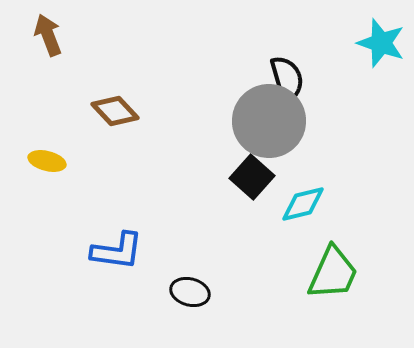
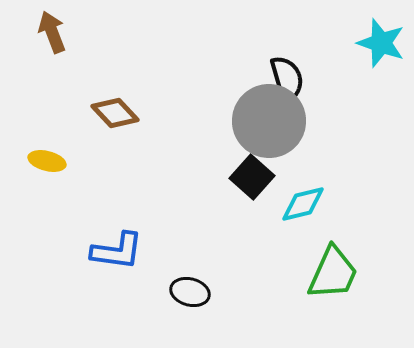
brown arrow: moved 4 px right, 3 px up
brown diamond: moved 2 px down
